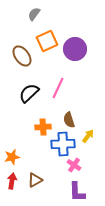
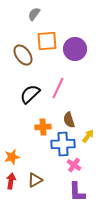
orange square: rotated 20 degrees clockwise
brown ellipse: moved 1 px right, 1 px up
black semicircle: moved 1 px right, 1 px down
red arrow: moved 1 px left
